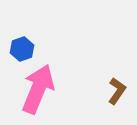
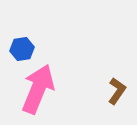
blue hexagon: rotated 10 degrees clockwise
